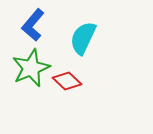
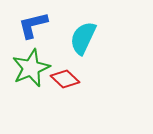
blue L-shape: rotated 36 degrees clockwise
red diamond: moved 2 px left, 2 px up
